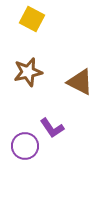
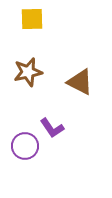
yellow square: rotated 30 degrees counterclockwise
